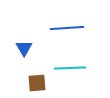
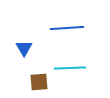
brown square: moved 2 px right, 1 px up
